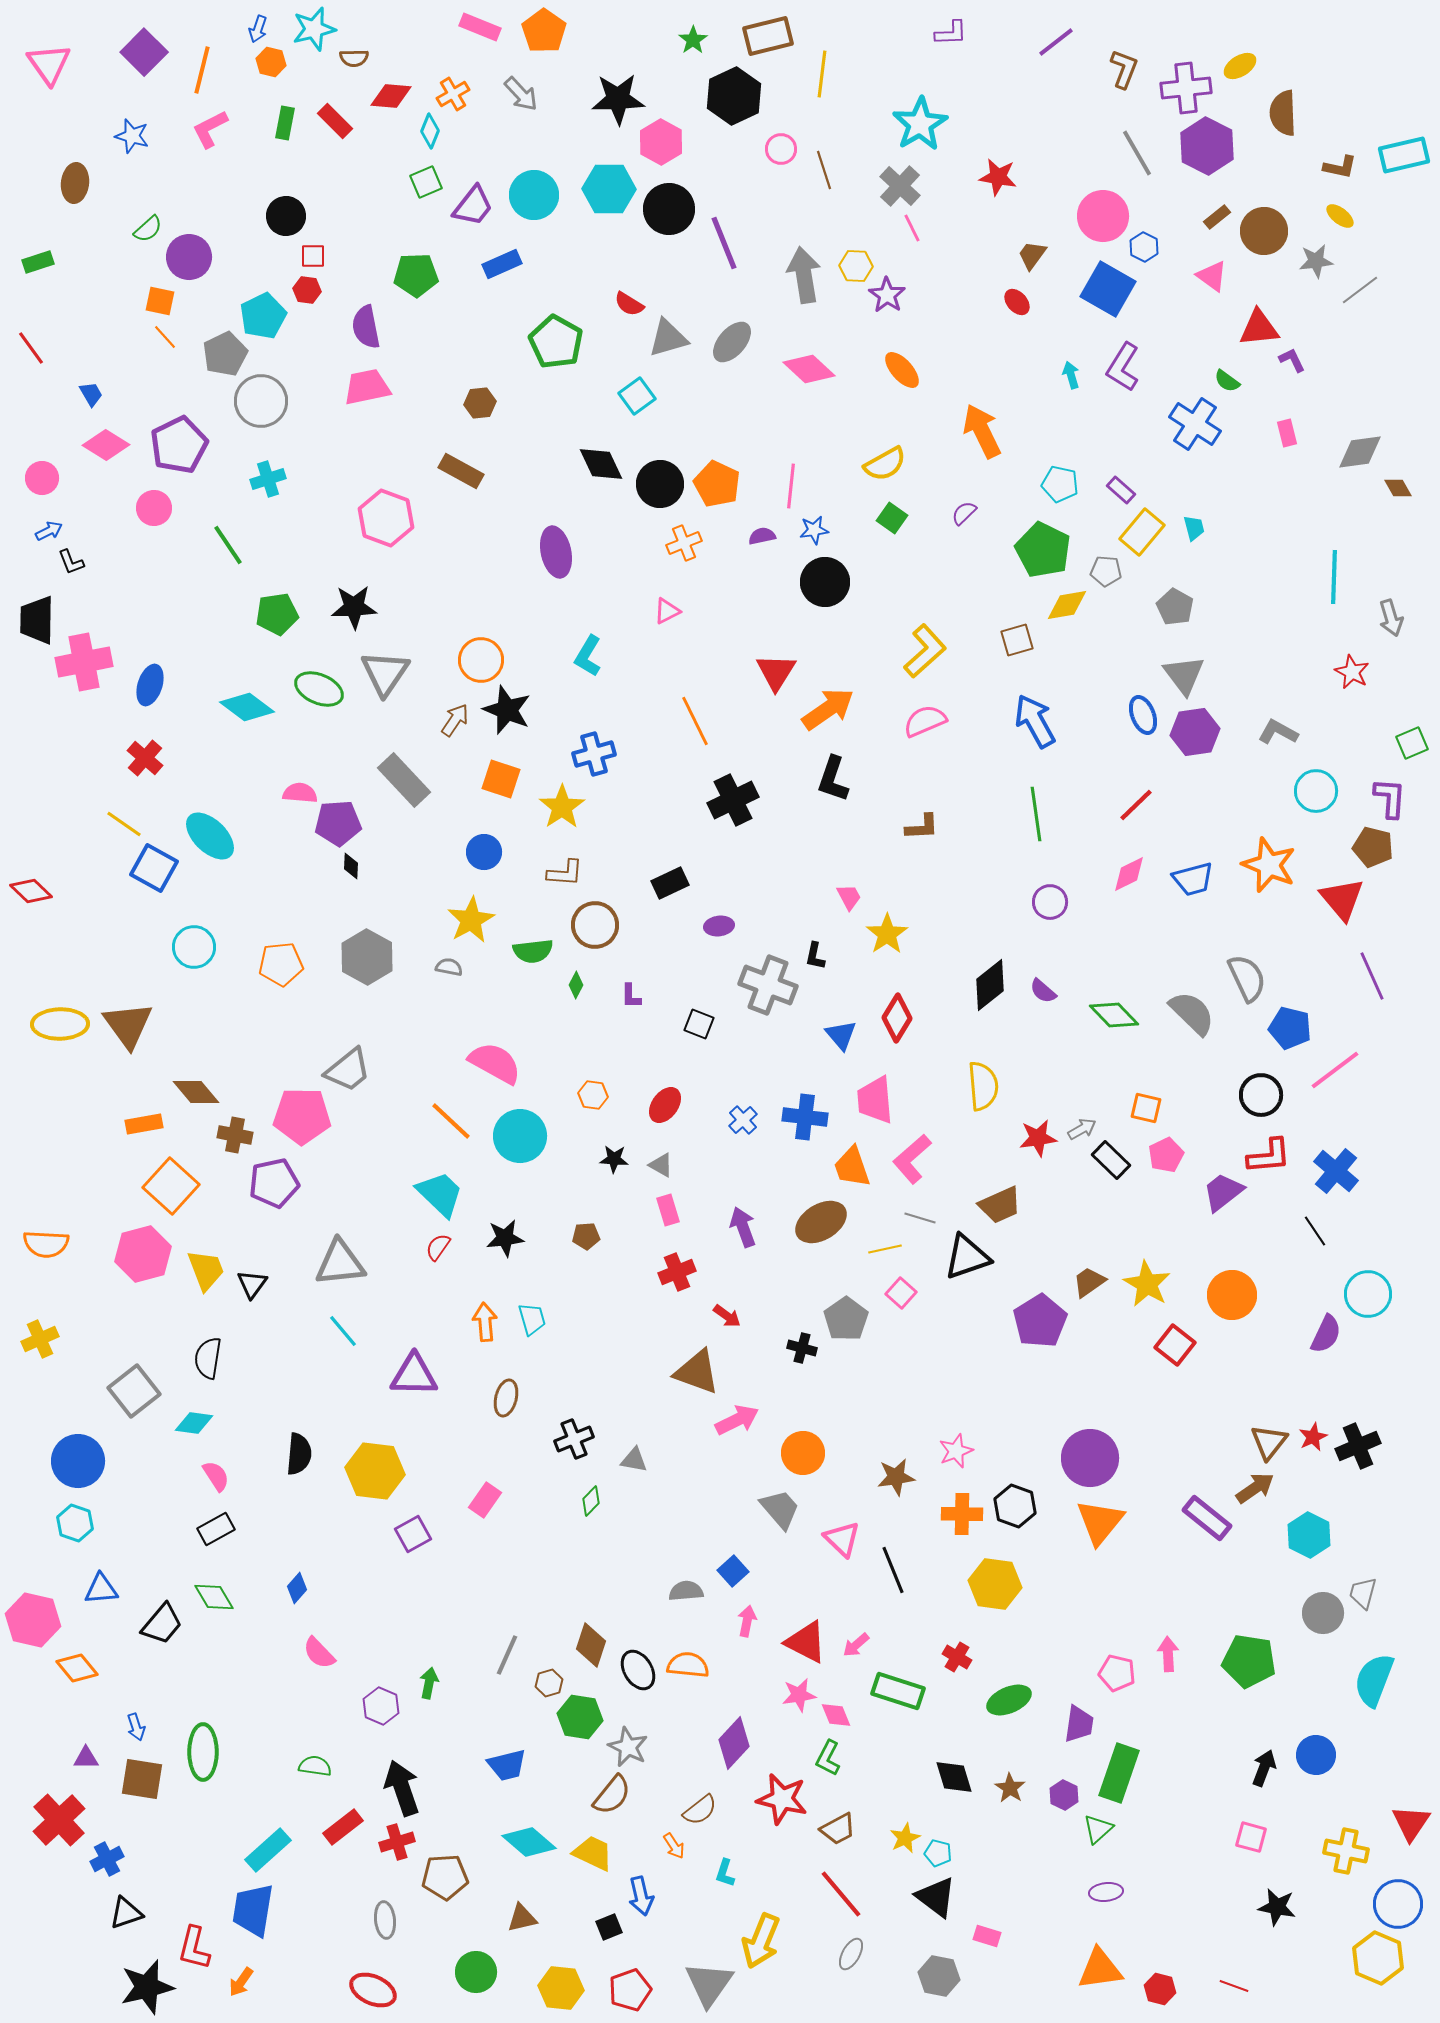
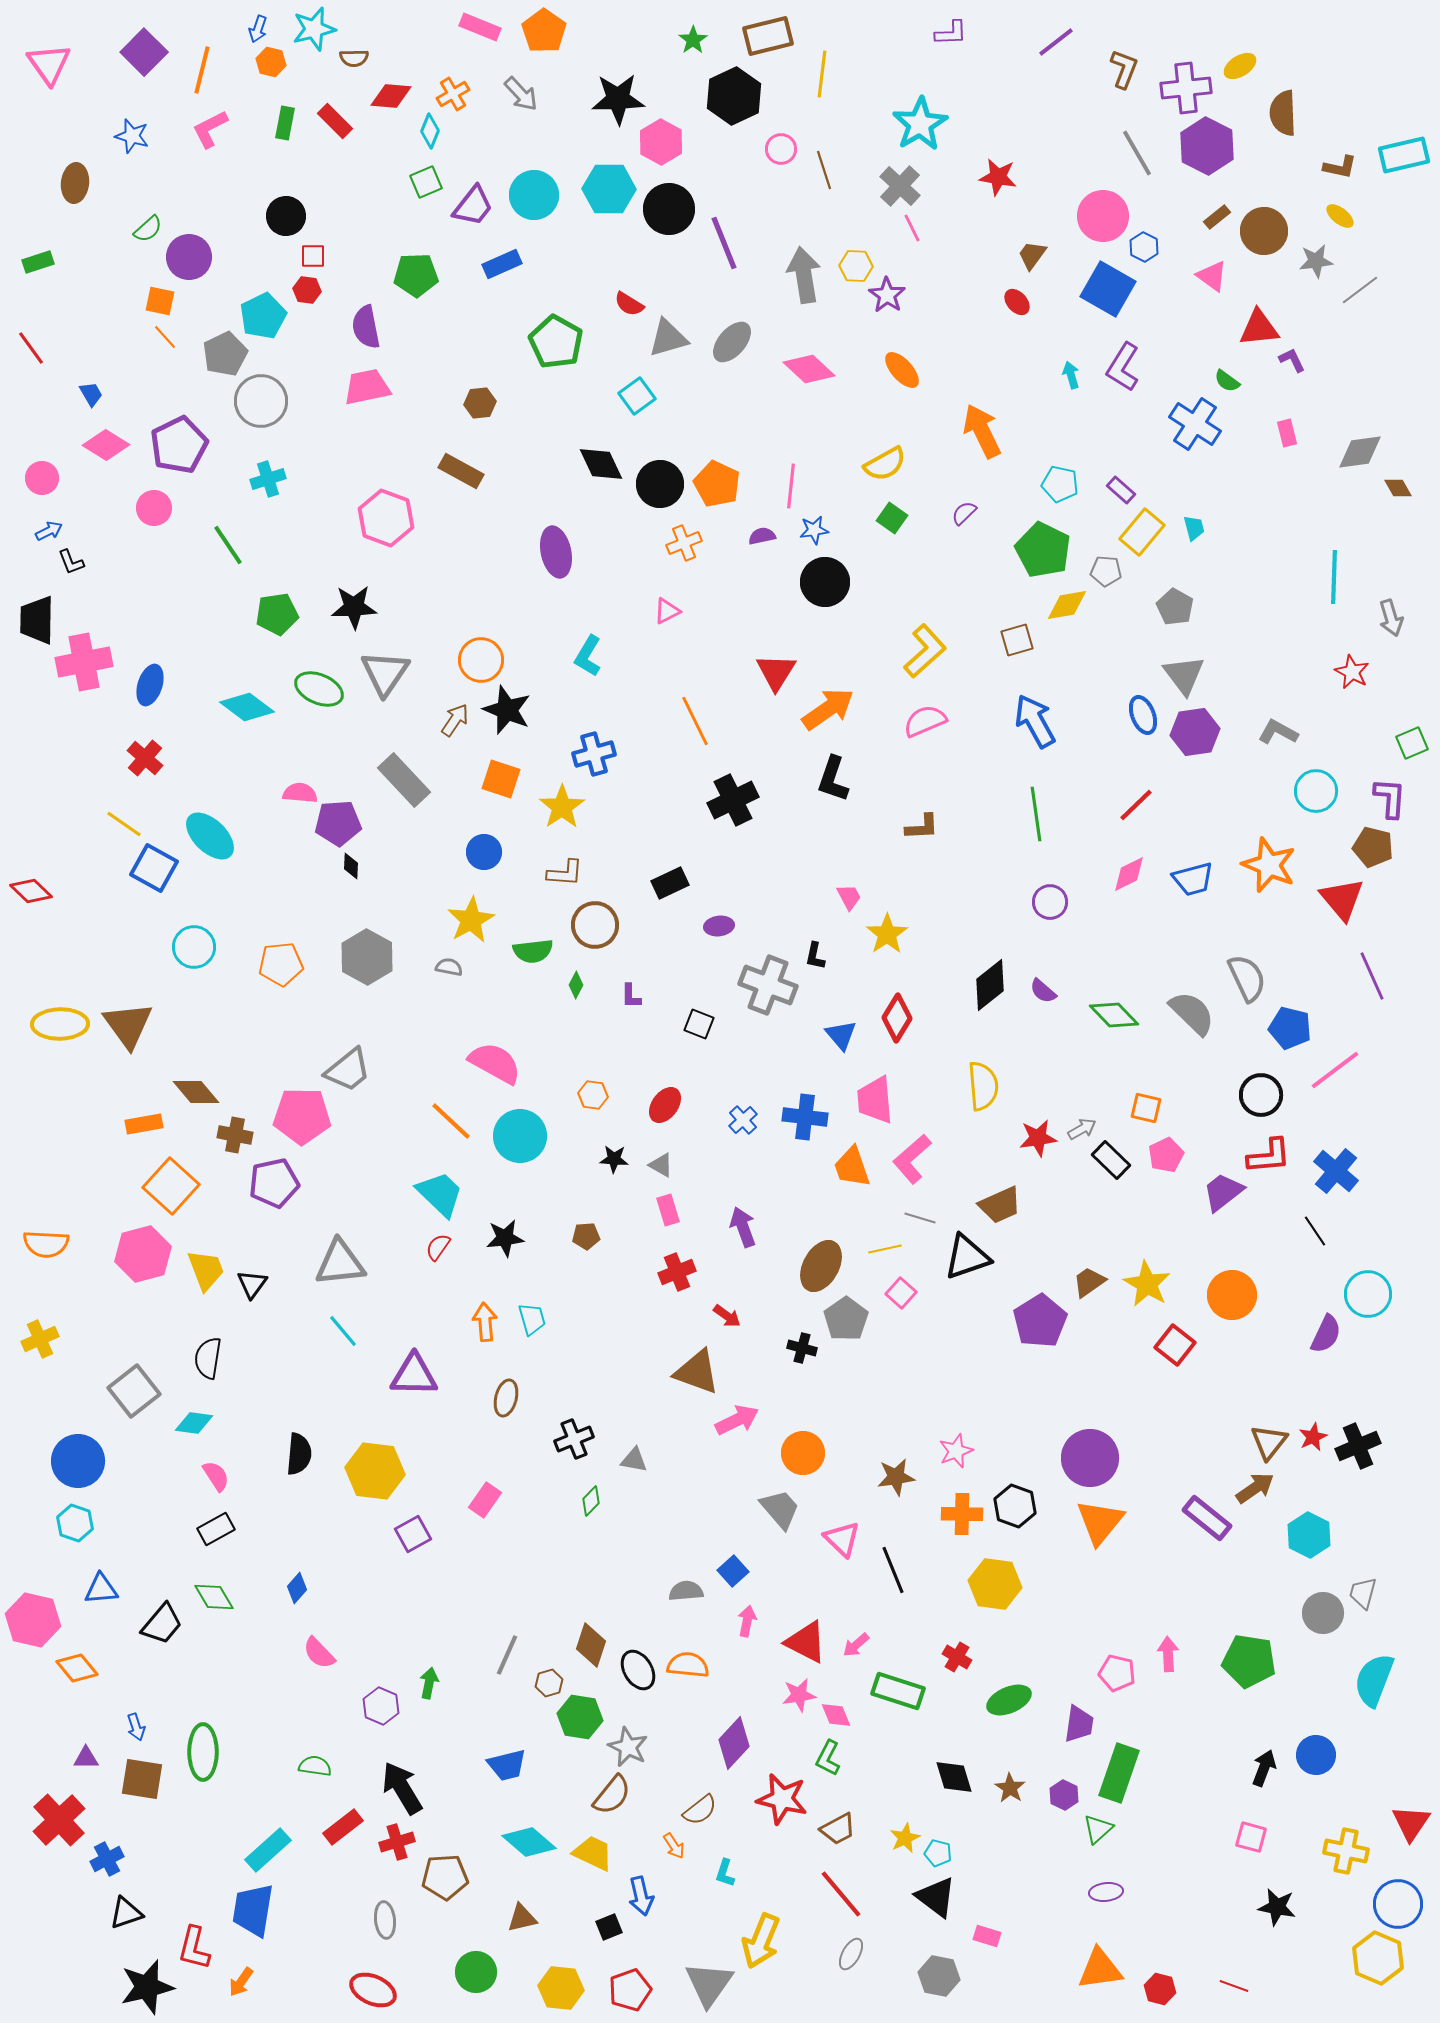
brown ellipse at (821, 1222): moved 44 px down; rotated 30 degrees counterclockwise
black arrow at (402, 1788): rotated 12 degrees counterclockwise
